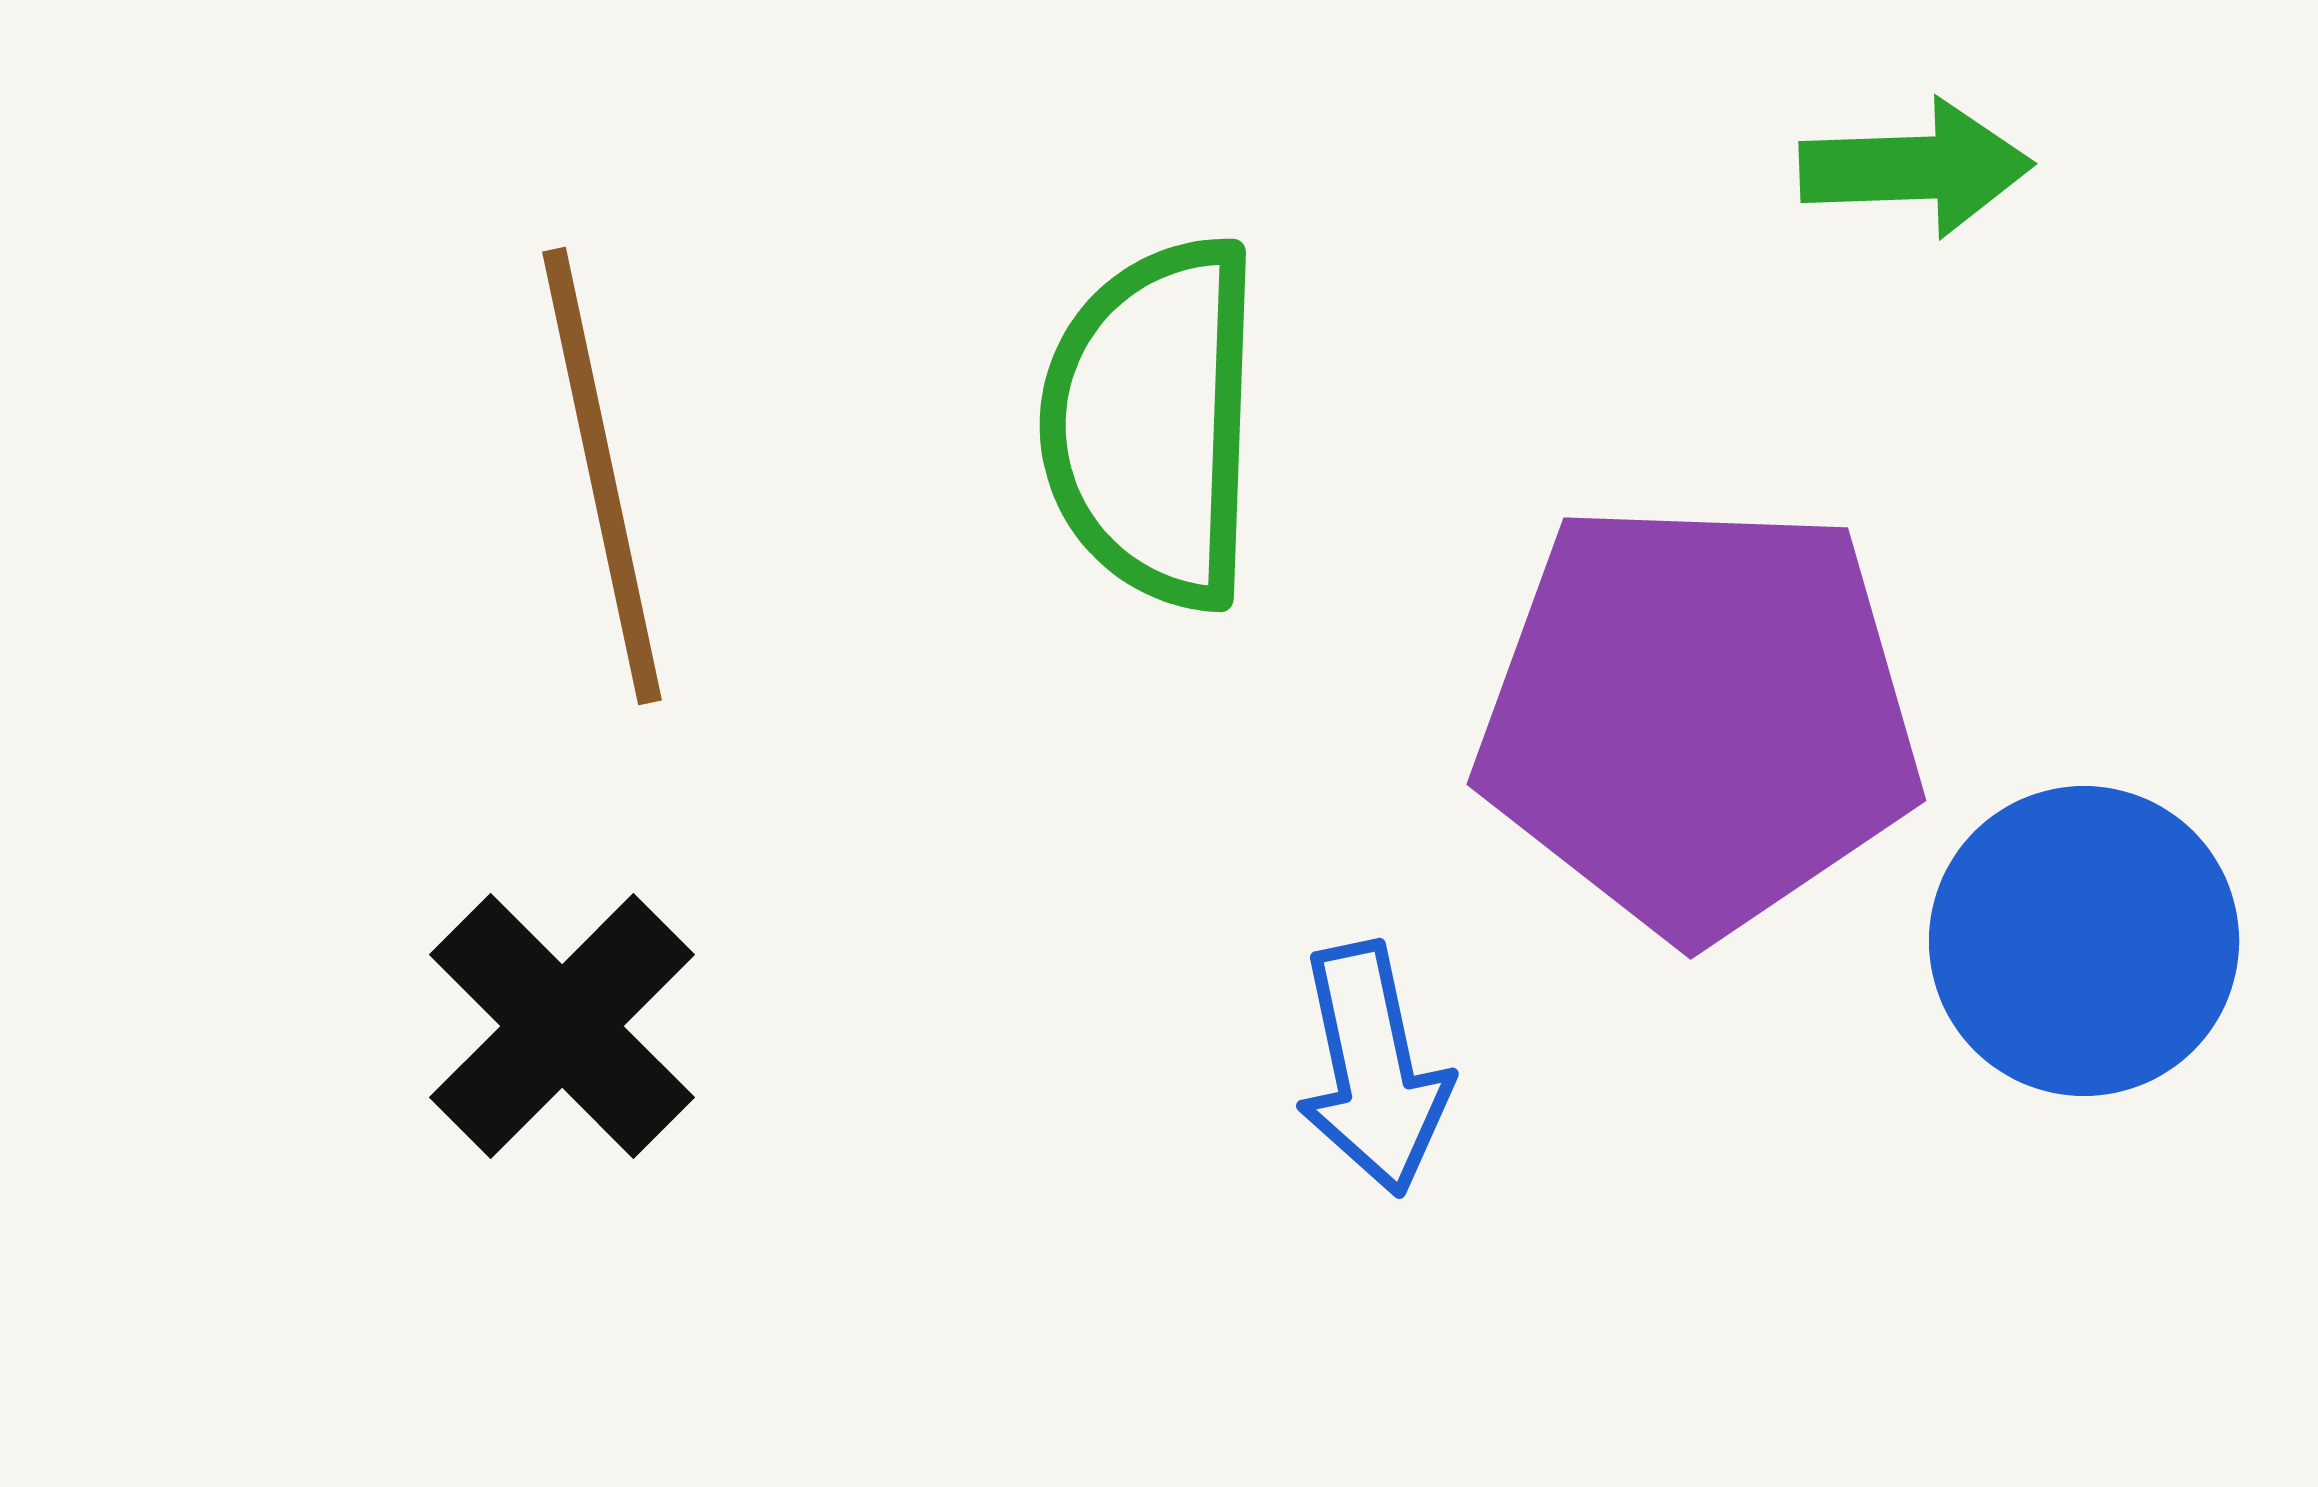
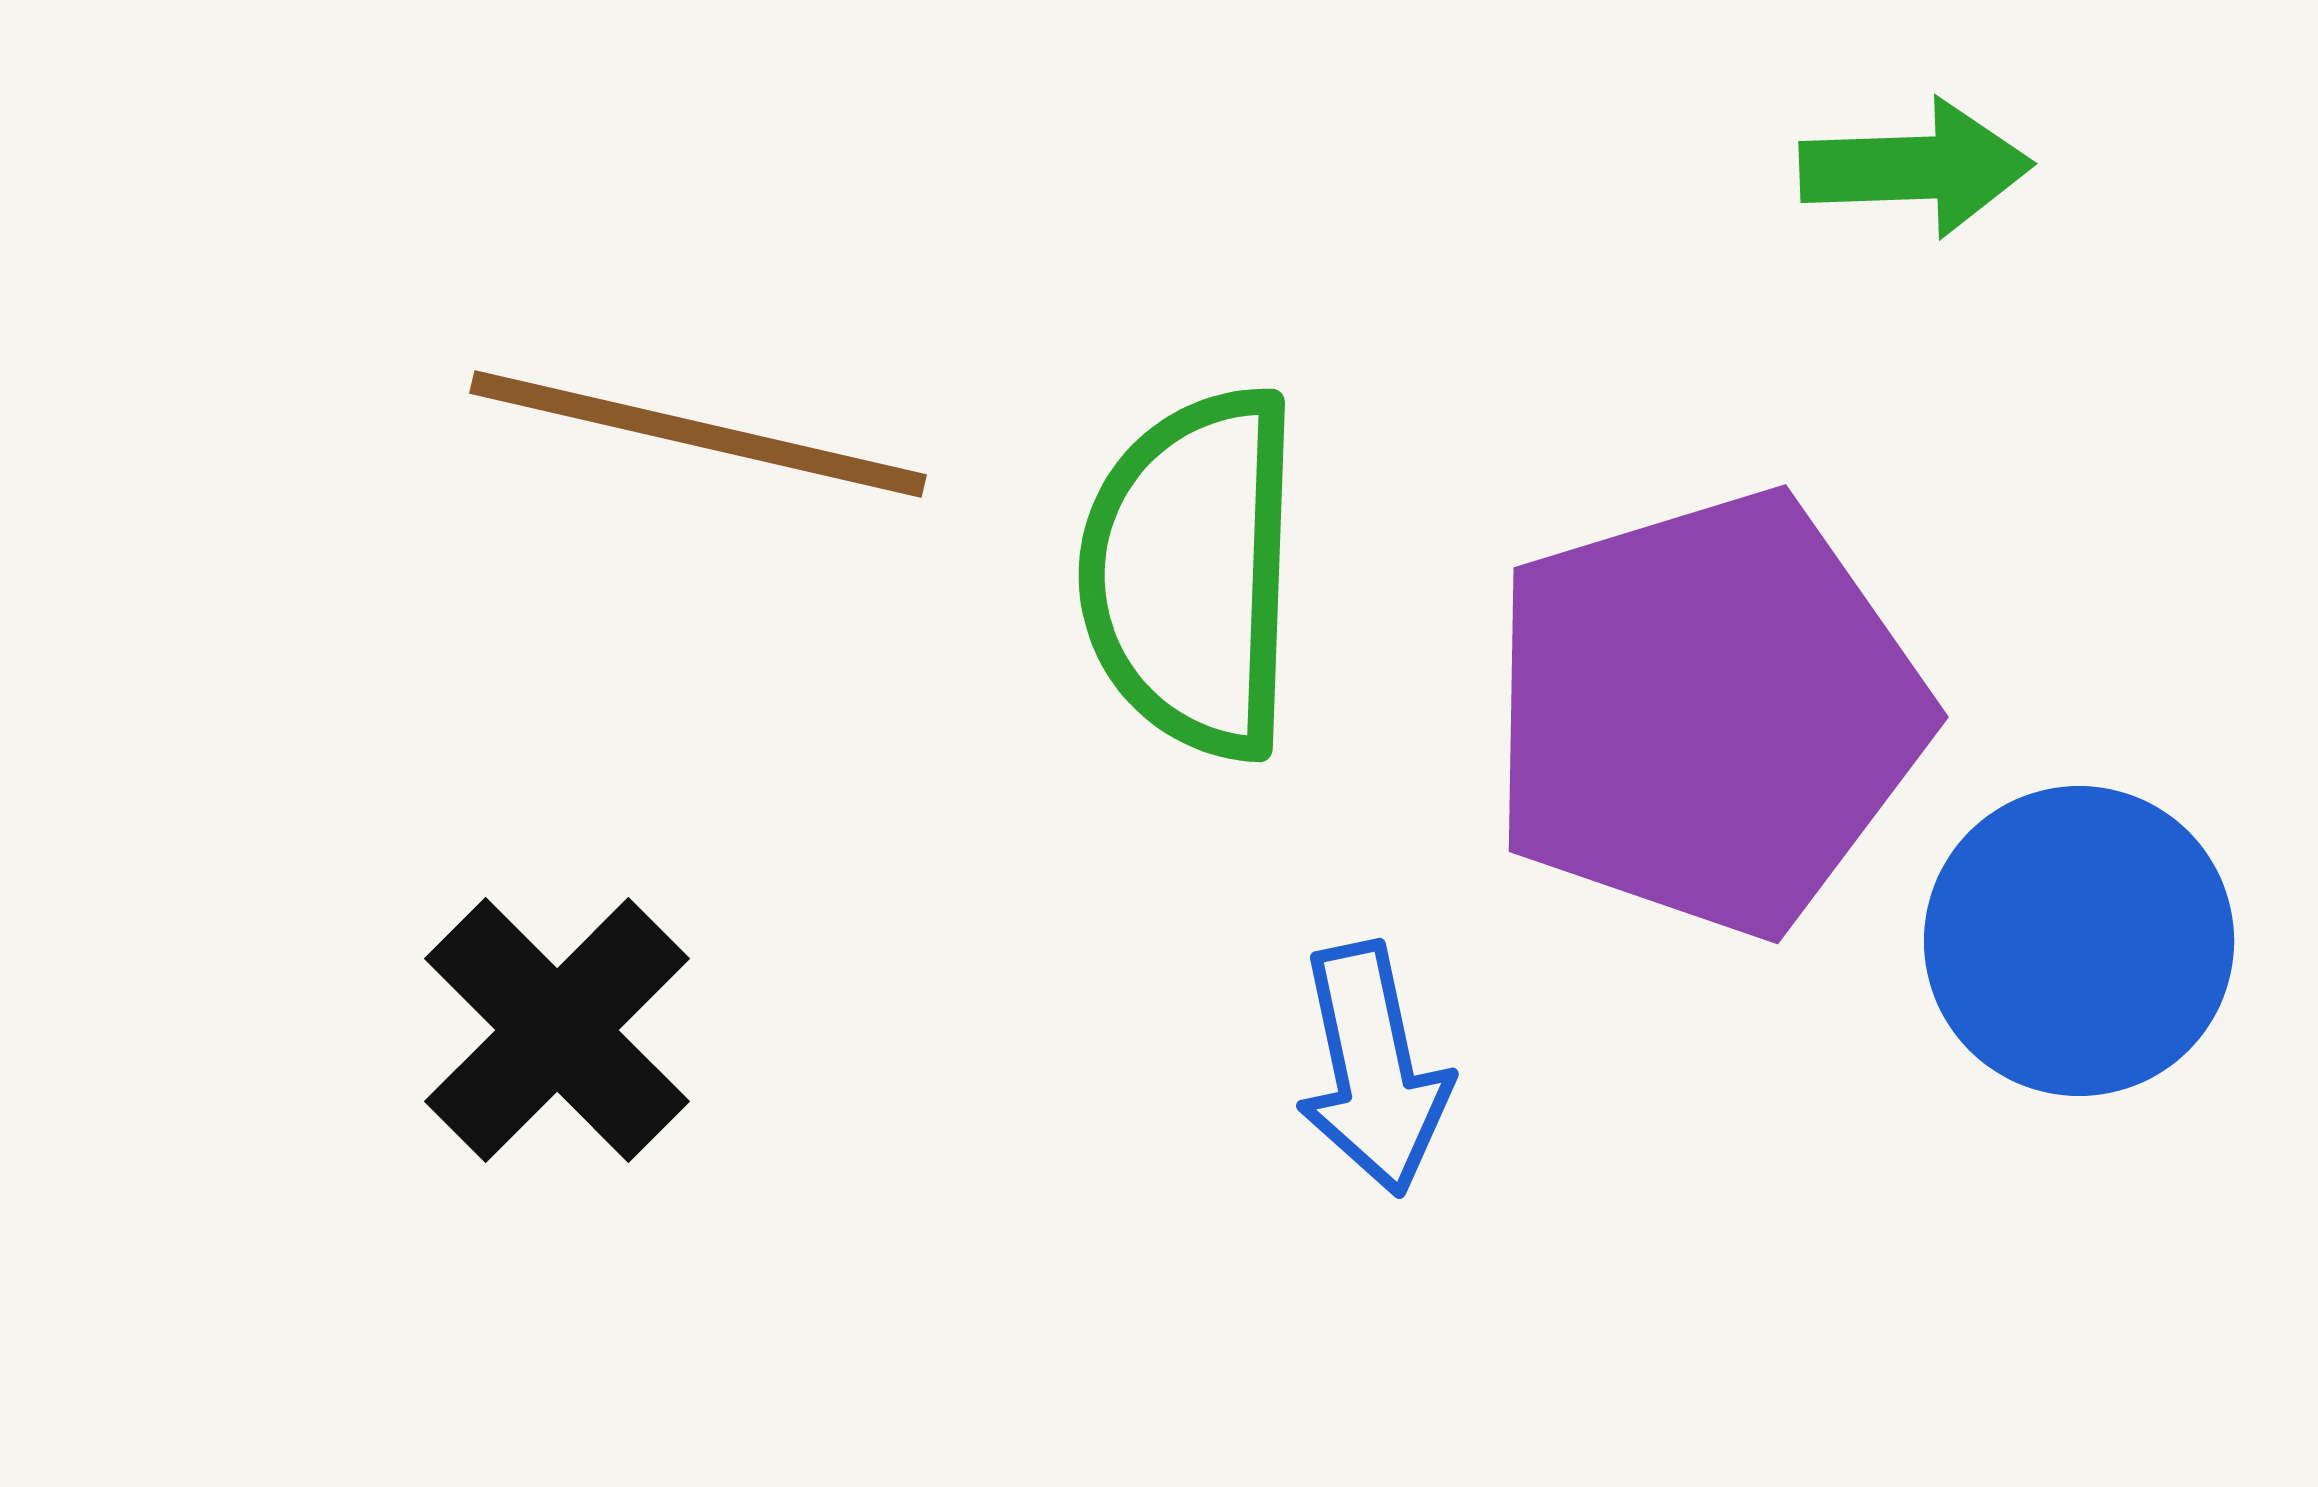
green semicircle: moved 39 px right, 150 px down
brown line: moved 96 px right, 42 px up; rotated 65 degrees counterclockwise
purple pentagon: moved 8 px right, 5 px up; rotated 19 degrees counterclockwise
blue circle: moved 5 px left
black cross: moved 5 px left, 4 px down
